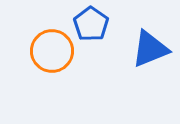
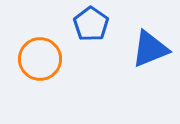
orange circle: moved 12 px left, 8 px down
